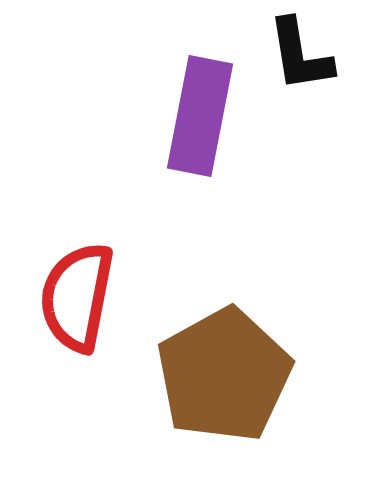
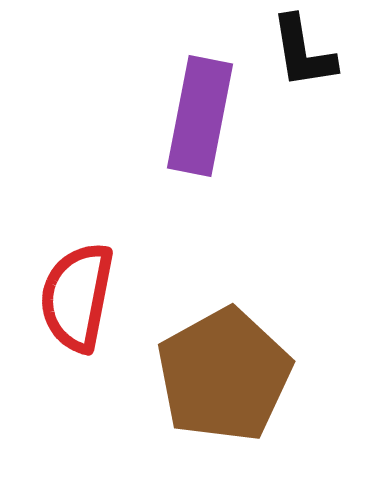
black L-shape: moved 3 px right, 3 px up
